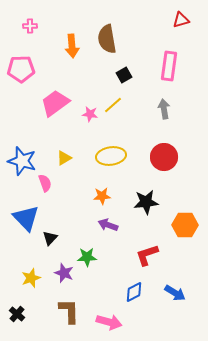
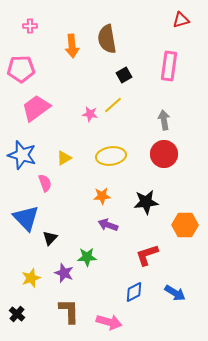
pink trapezoid: moved 19 px left, 5 px down
gray arrow: moved 11 px down
red circle: moved 3 px up
blue star: moved 6 px up
